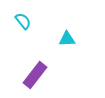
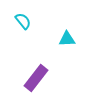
purple rectangle: moved 1 px right, 3 px down
